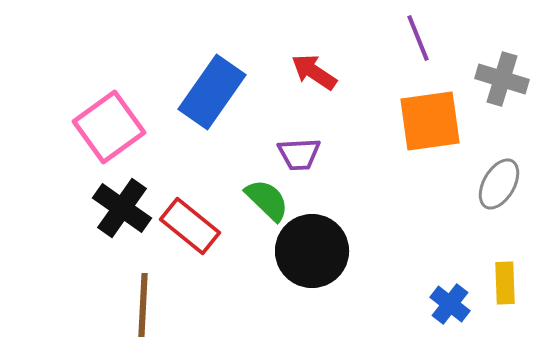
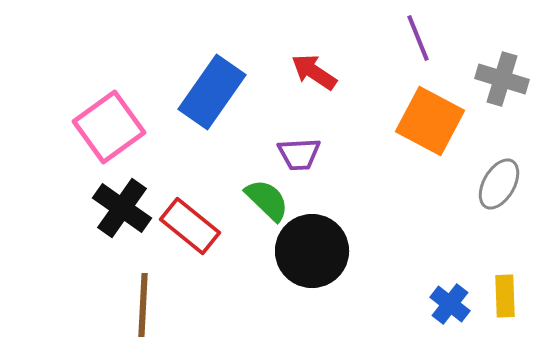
orange square: rotated 36 degrees clockwise
yellow rectangle: moved 13 px down
